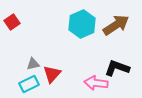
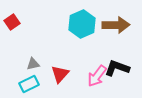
brown arrow: rotated 32 degrees clockwise
red triangle: moved 8 px right
pink arrow: moved 1 px right, 7 px up; rotated 60 degrees counterclockwise
